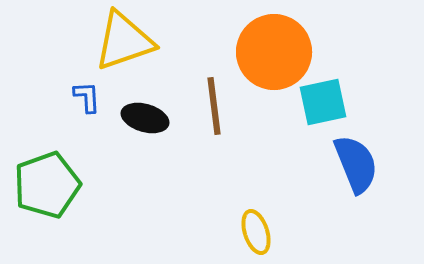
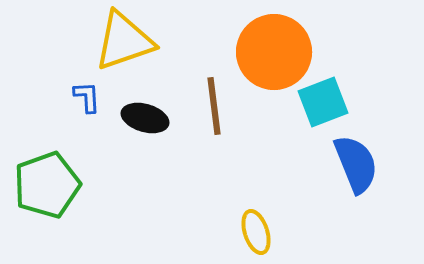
cyan square: rotated 9 degrees counterclockwise
